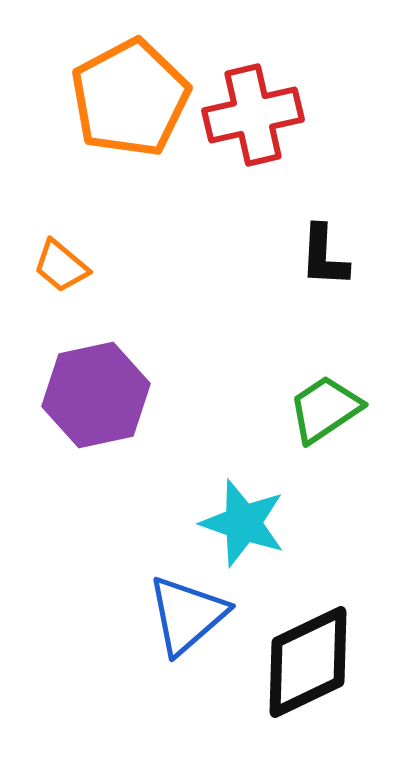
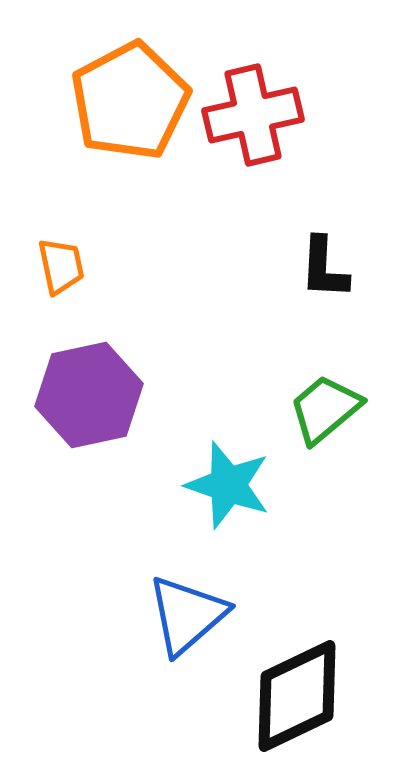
orange pentagon: moved 3 px down
black L-shape: moved 12 px down
orange trapezoid: rotated 142 degrees counterclockwise
purple hexagon: moved 7 px left
green trapezoid: rotated 6 degrees counterclockwise
cyan star: moved 15 px left, 38 px up
black diamond: moved 11 px left, 34 px down
